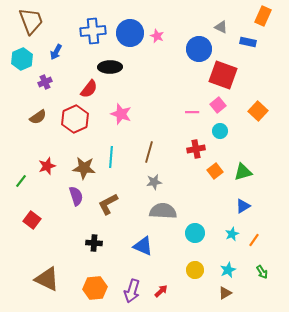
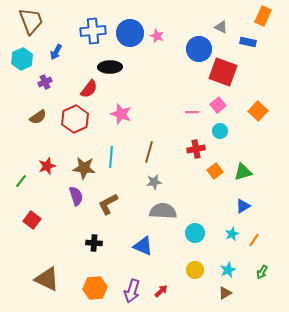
red square at (223, 75): moved 3 px up
green arrow at (262, 272): rotated 64 degrees clockwise
